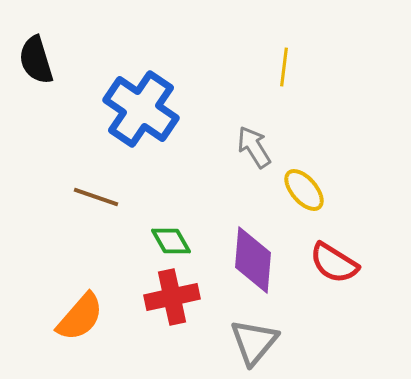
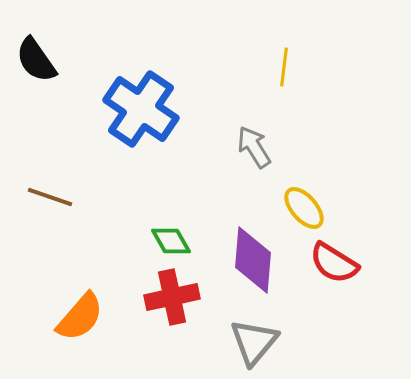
black semicircle: rotated 18 degrees counterclockwise
yellow ellipse: moved 18 px down
brown line: moved 46 px left
